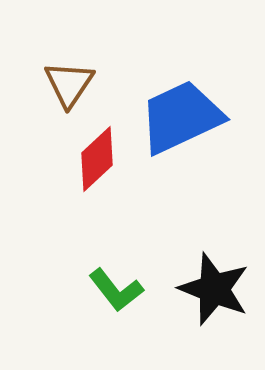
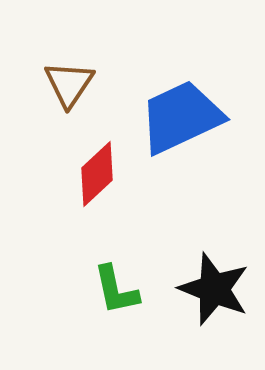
red diamond: moved 15 px down
green L-shape: rotated 26 degrees clockwise
